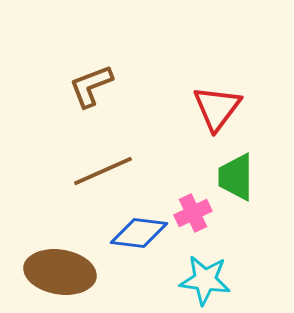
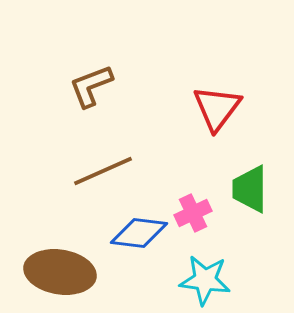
green trapezoid: moved 14 px right, 12 px down
